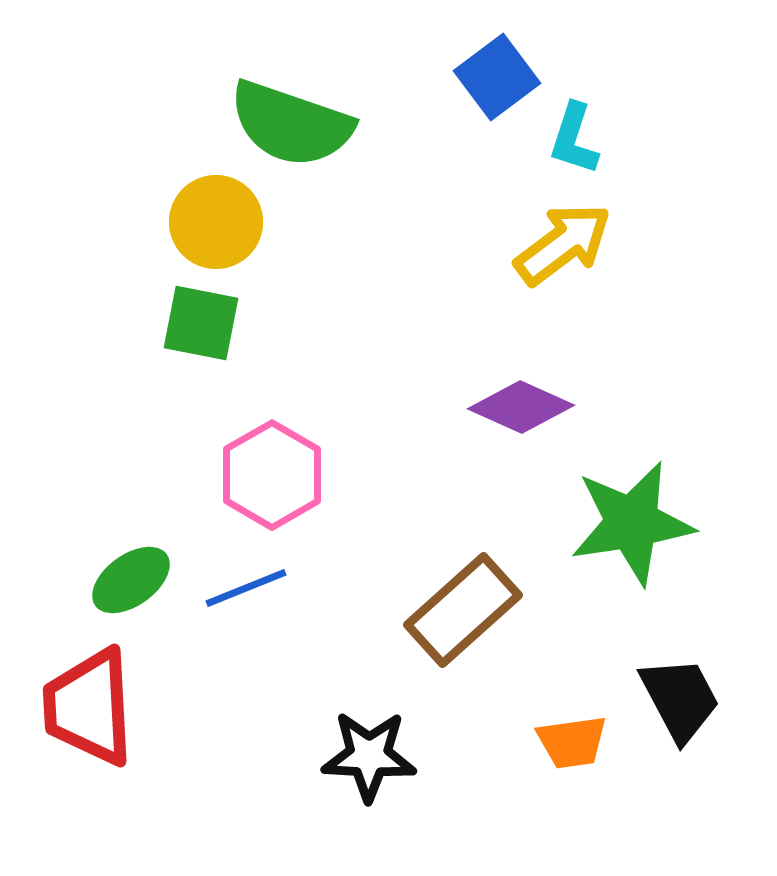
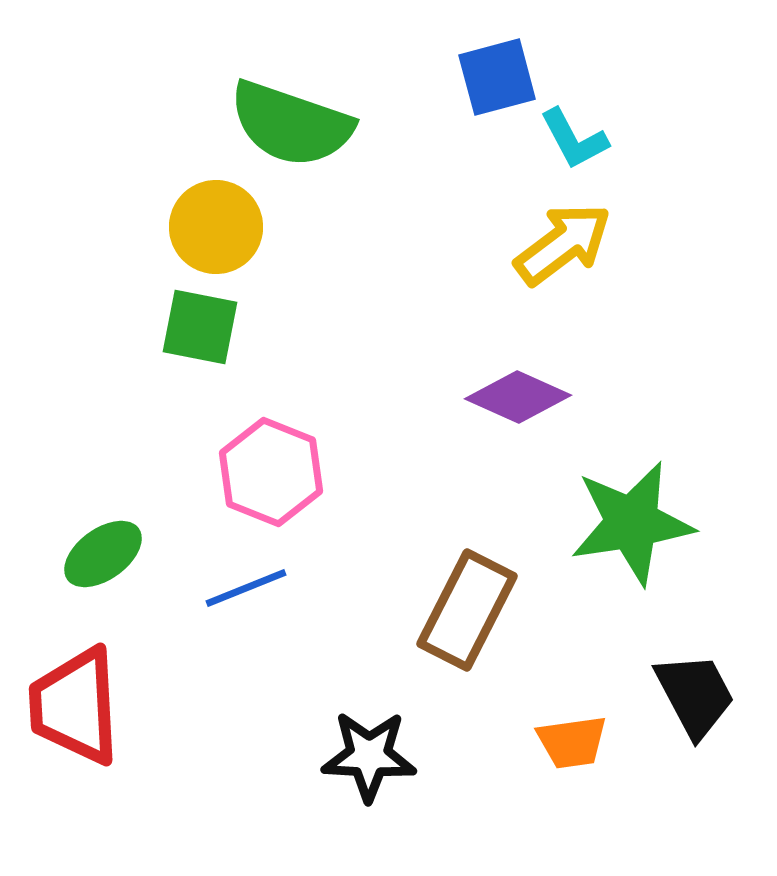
blue square: rotated 22 degrees clockwise
cyan L-shape: rotated 46 degrees counterclockwise
yellow circle: moved 5 px down
green square: moved 1 px left, 4 px down
purple diamond: moved 3 px left, 10 px up
pink hexagon: moved 1 px left, 3 px up; rotated 8 degrees counterclockwise
green ellipse: moved 28 px left, 26 px up
brown rectangle: moved 4 px right; rotated 21 degrees counterclockwise
black trapezoid: moved 15 px right, 4 px up
red trapezoid: moved 14 px left, 1 px up
